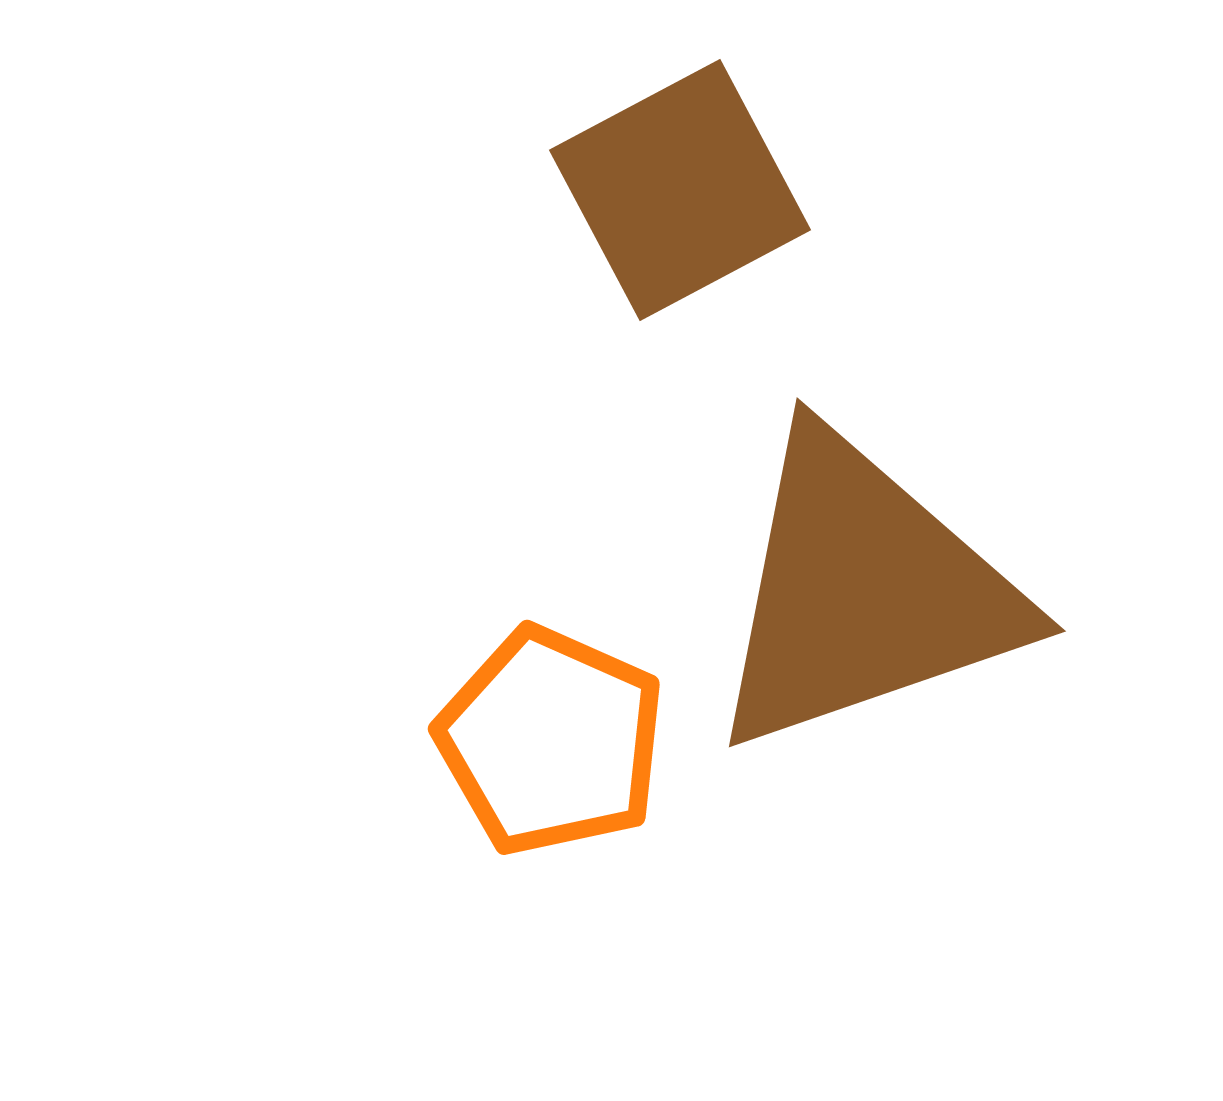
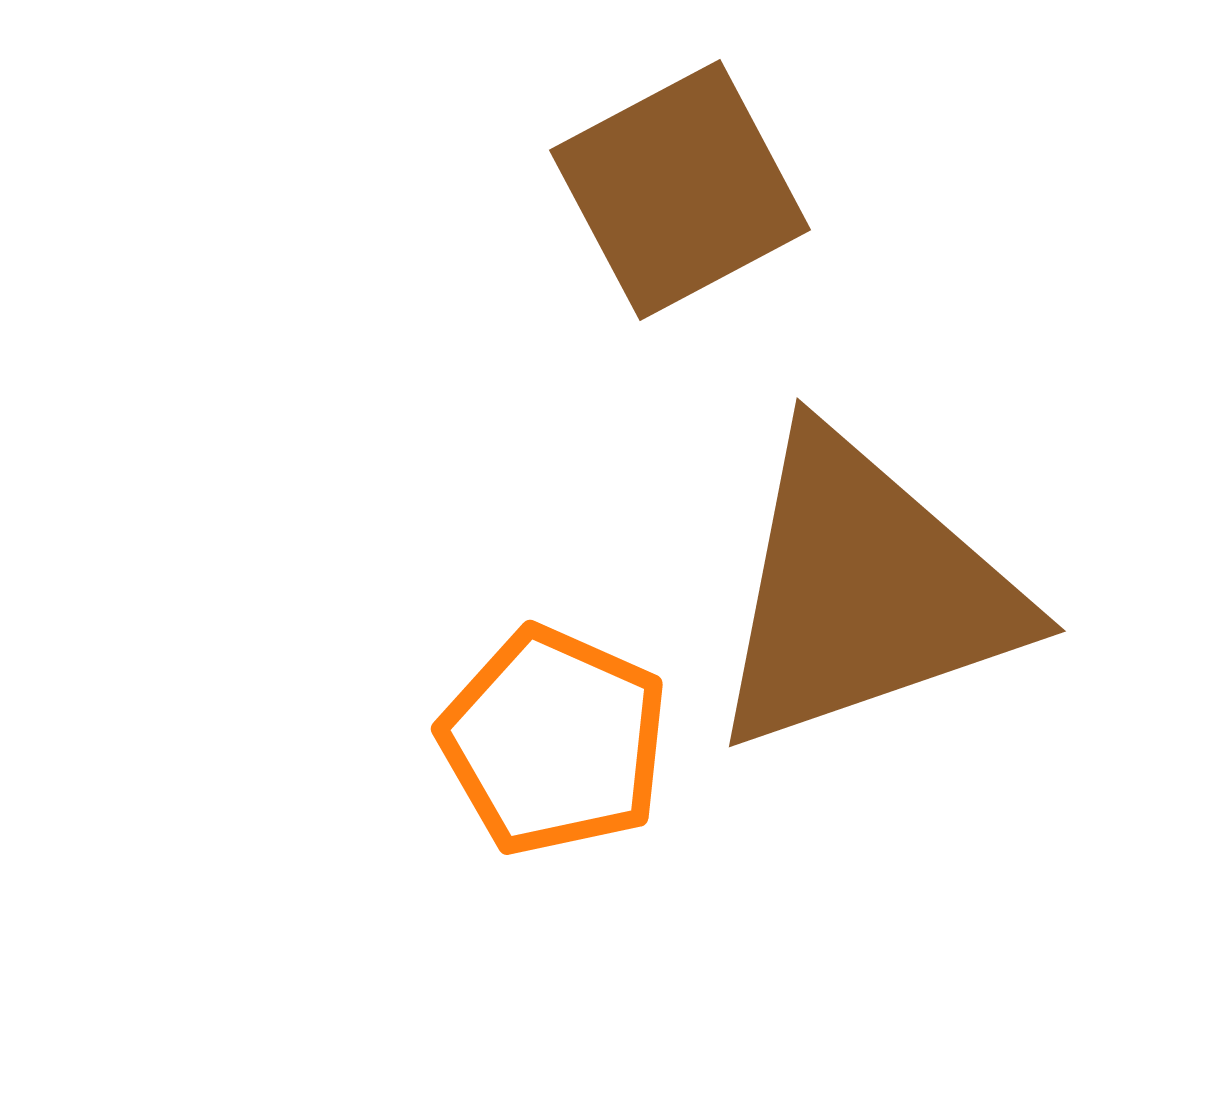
orange pentagon: moved 3 px right
